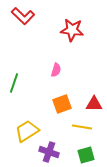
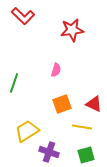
red star: rotated 15 degrees counterclockwise
red triangle: rotated 24 degrees clockwise
